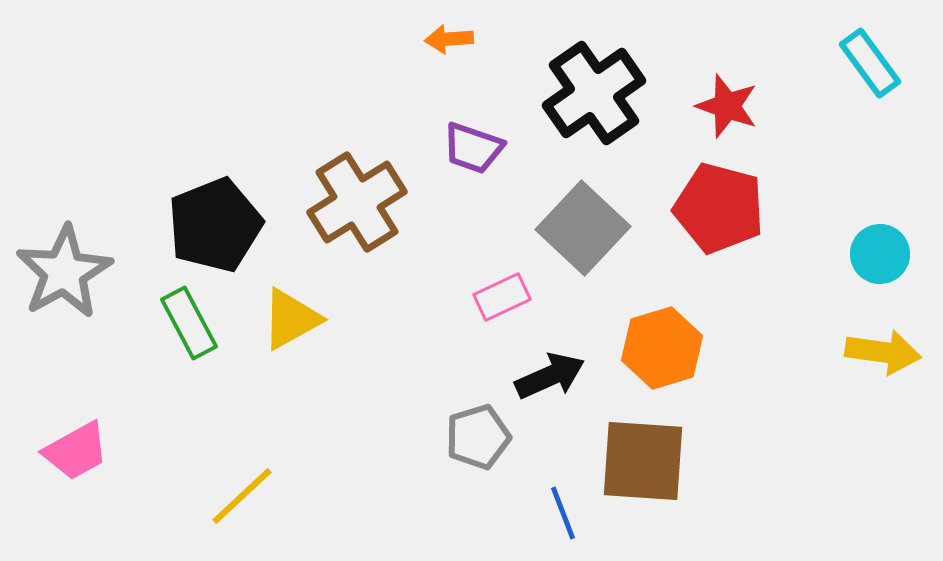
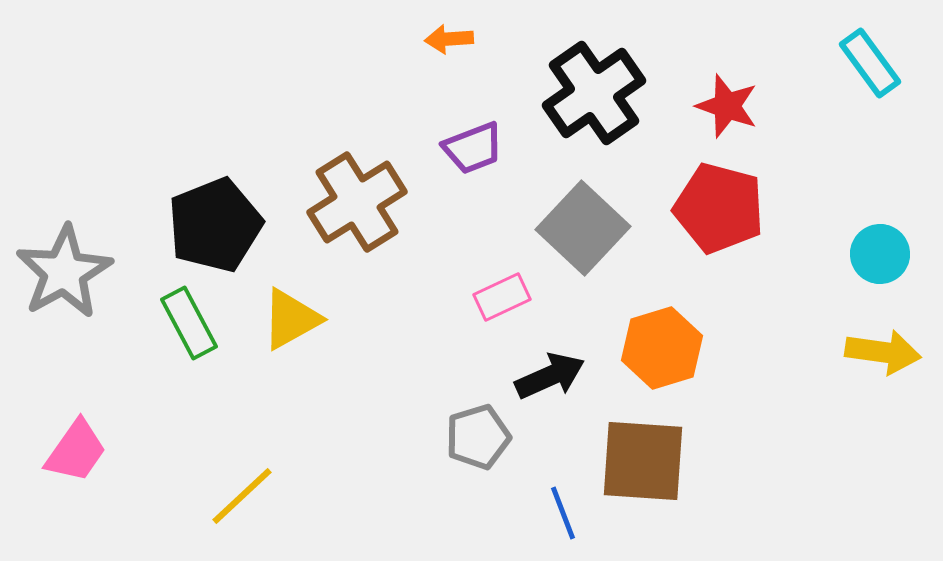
purple trapezoid: rotated 40 degrees counterclockwise
pink trapezoid: rotated 26 degrees counterclockwise
